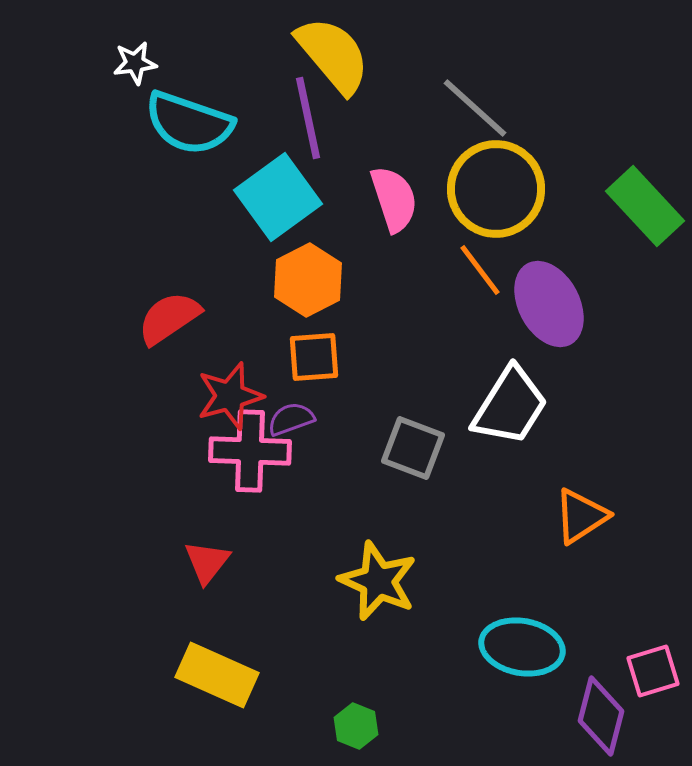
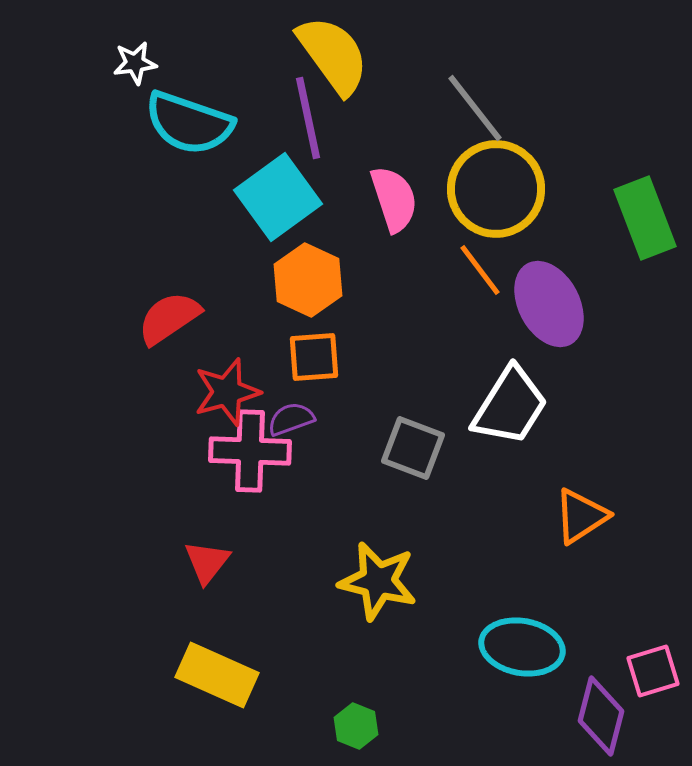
yellow semicircle: rotated 4 degrees clockwise
gray line: rotated 10 degrees clockwise
green rectangle: moved 12 px down; rotated 22 degrees clockwise
orange hexagon: rotated 8 degrees counterclockwise
red star: moved 3 px left, 4 px up
yellow star: rotated 10 degrees counterclockwise
